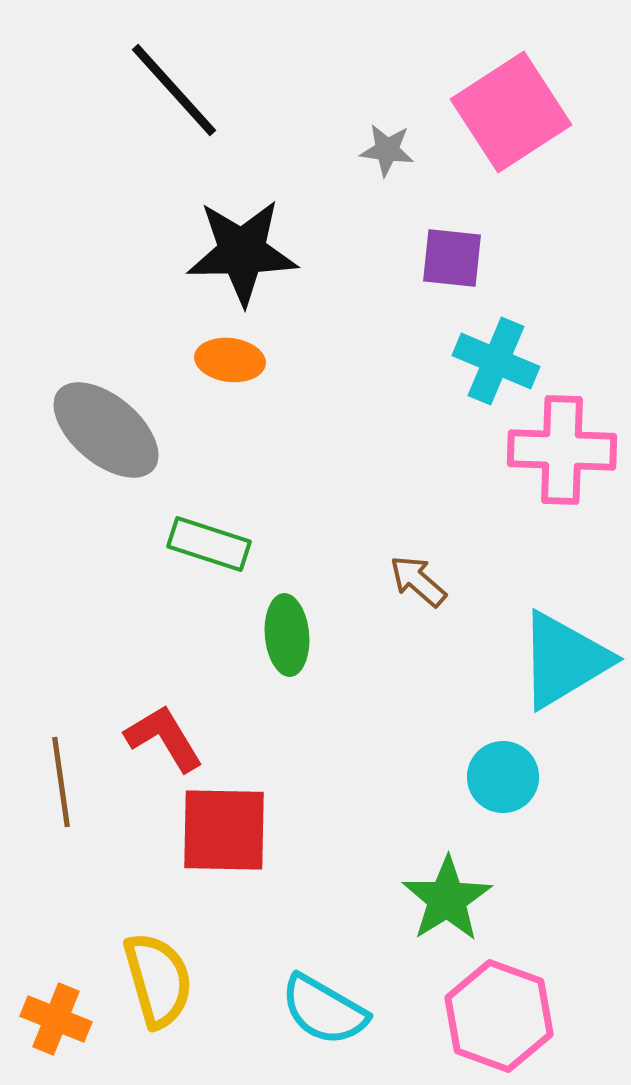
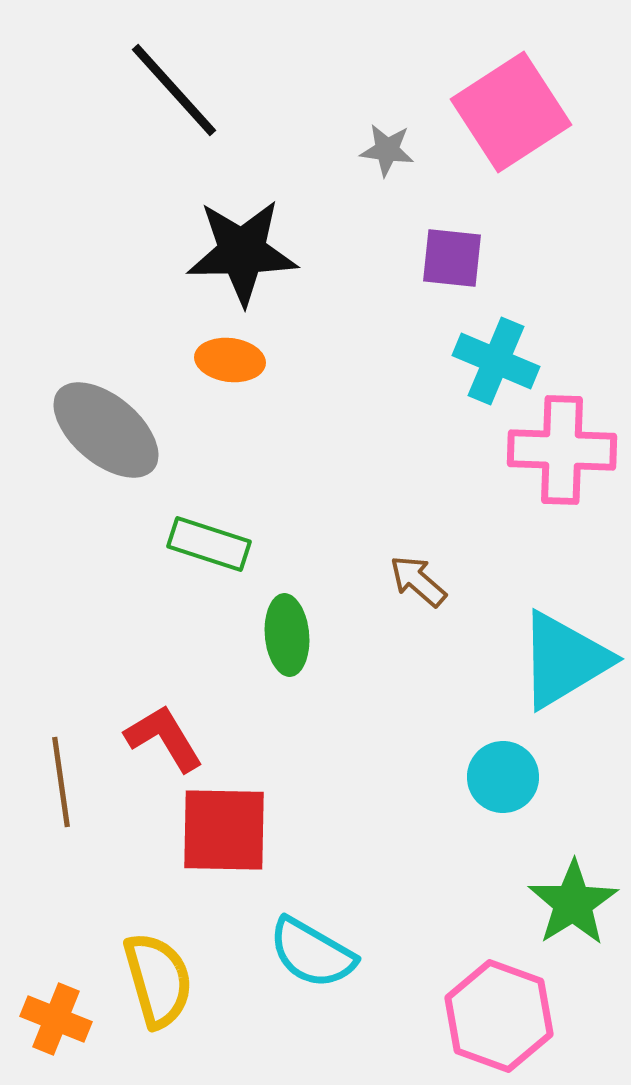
green star: moved 126 px right, 4 px down
cyan semicircle: moved 12 px left, 57 px up
